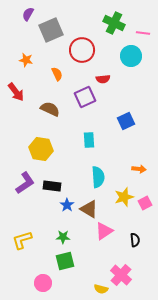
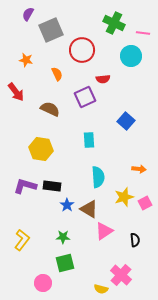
blue square: rotated 24 degrees counterclockwise
purple L-shape: moved 3 px down; rotated 130 degrees counterclockwise
yellow L-shape: rotated 145 degrees clockwise
green square: moved 2 px down
